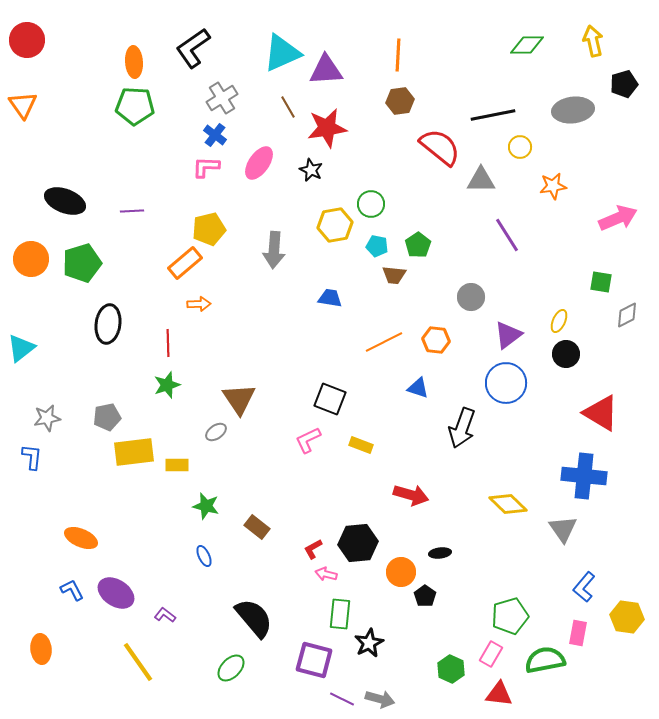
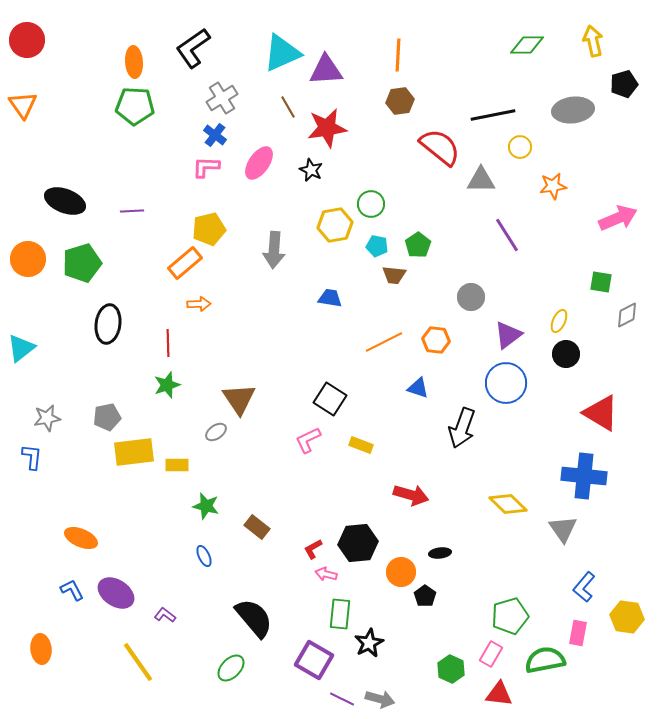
orange circle at (31, 259): moved 3 px left
black square at (330, 399): rotated 12 degrees clockwise
purple square at (314, 660): rotated 15 degrees clockwise
